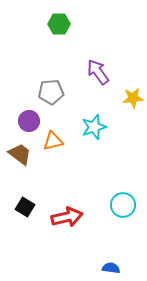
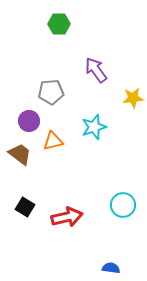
purple arrow: moved 2 px left, 2 px up
